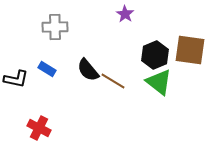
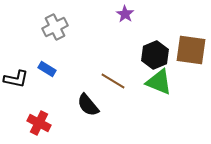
gray cross: rotated 25 degrees counterclockwise
brown square: moved 1 px right
black semicircle: moved 35 px down
green triangle: rotated 16 degrees counterclockwise
red cross: moved 5 px up
